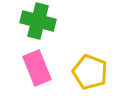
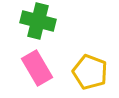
pink rectangle: rotated 8 degrees counterclockwise
